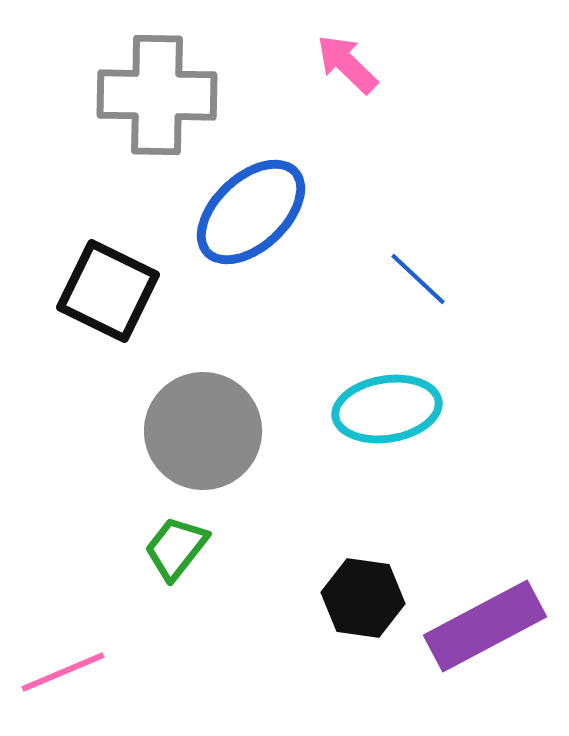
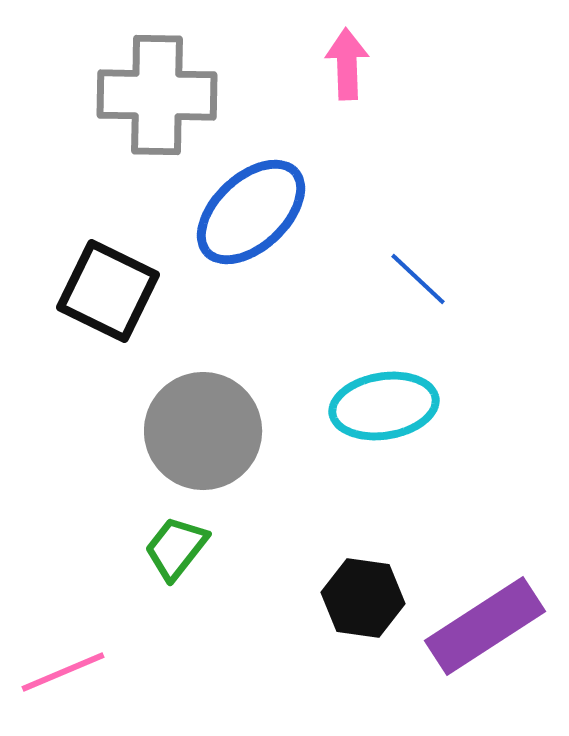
pink arrow: rotated 44 degrees clockwise
cyan ellipse: moved 3 px left, 3 px up
purple rectangle: rotated 5 degrees counterclockwise
